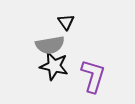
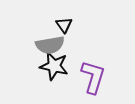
black triangle: moved 2 px left, 3 px down
purple L-shape: moved 1 px down
